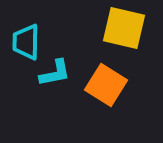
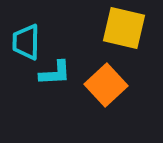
cyan L-shape: rotated 8 degrees clockwise
orange square: rotated 15 degrees clockwise
